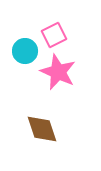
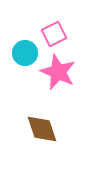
pink square: moved 1 px up
cyan circle: moved 2 px down
